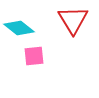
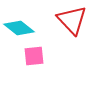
red triangle: moved 1 px left; rotated 12 degrees counterclockwise
